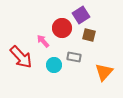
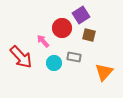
cyan circle: moved 2 px up
